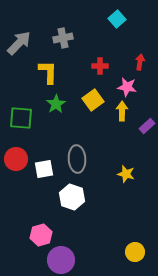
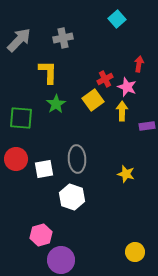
gray arrow: moved 3 px up
red arrow: moved 1 px left, 2 px down
red cross: moved 5 px right, 13 px down; rotated 28 degrees counterclockwise
pink star: rotated 12 degrees clockwise
purple rectangle: rotated 35 degrees clockwise
